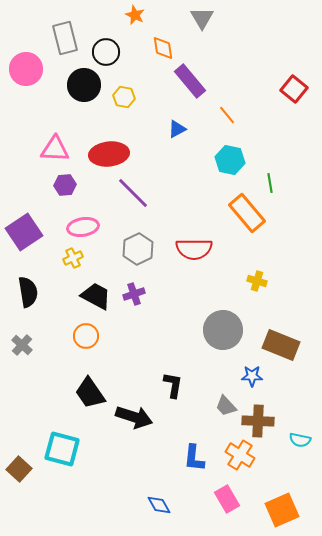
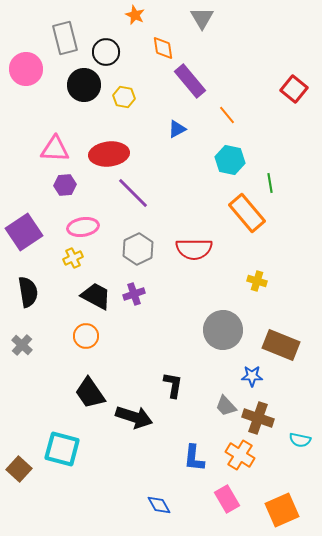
brown cross at (258, 421): moved 3 px up; rotated 16 degrees clockwise
